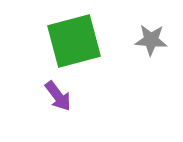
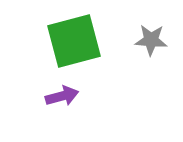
purple arrow: moved 4 px right; rotated 68 degrees counterclockwise
